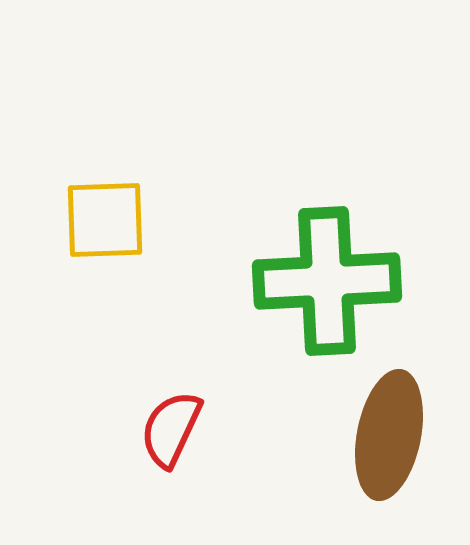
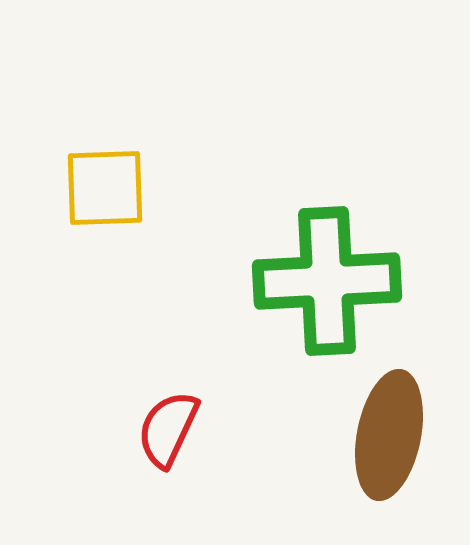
yellow square: moved 32 px up
red semicircle: moved 3 px left
